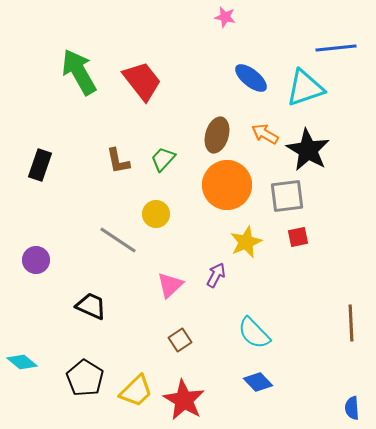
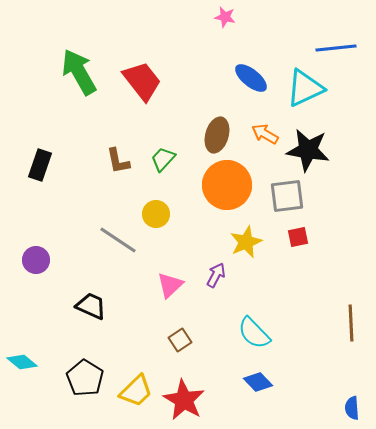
cyan triangle: rotated 6 degrees counterclockwise
black star: rotated 21 degrees counterclockwise
